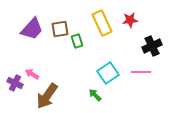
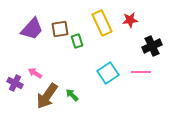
pink arrow: moved 3 px right, 1 px up
green arrow: moved 23 px left
